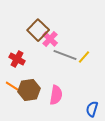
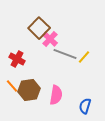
brown square: moved 1 px right, 2 px up
gray line: moved 1 px up
orange line: rotated 16 degrees clockwise
blue semicircle: moved 7 px left, 3 px up
